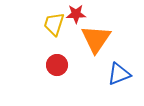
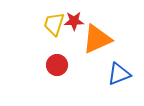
red star: moved 2 px left, 7 px down
orange triangle: moved 1 px right; rotated 32 degrees clockwise
